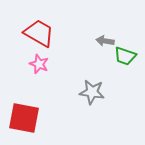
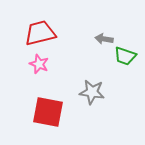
red trapezoid: moved 1 px right; rotated 44 degrees counterclockwise
gray arrow: moved 1 px left, 2 px up
red square: moved 24 px right, 6 px up
